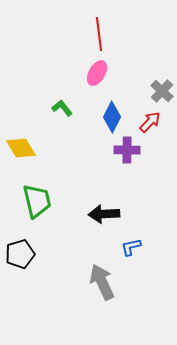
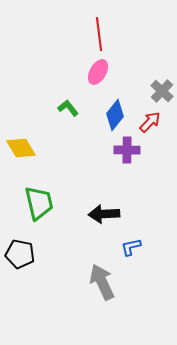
pink ellipse: moved 1 px right, 1 px up
green L-shape: moved 6 px right
blue diamond: moved 3 px right, 2 px up; rotated 12 degrees clockwise
green trapezoid: moved 2 px right, 2 px down
black pentagon: rotated 28 degrees clockwise
